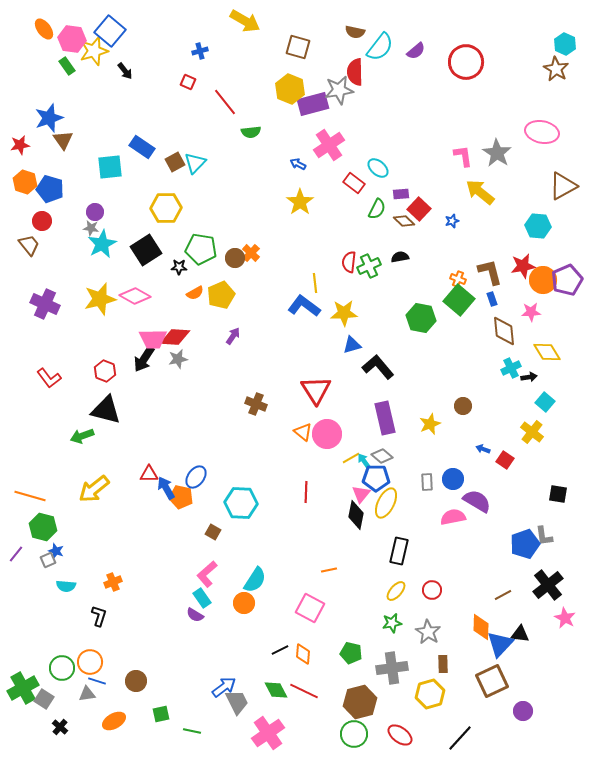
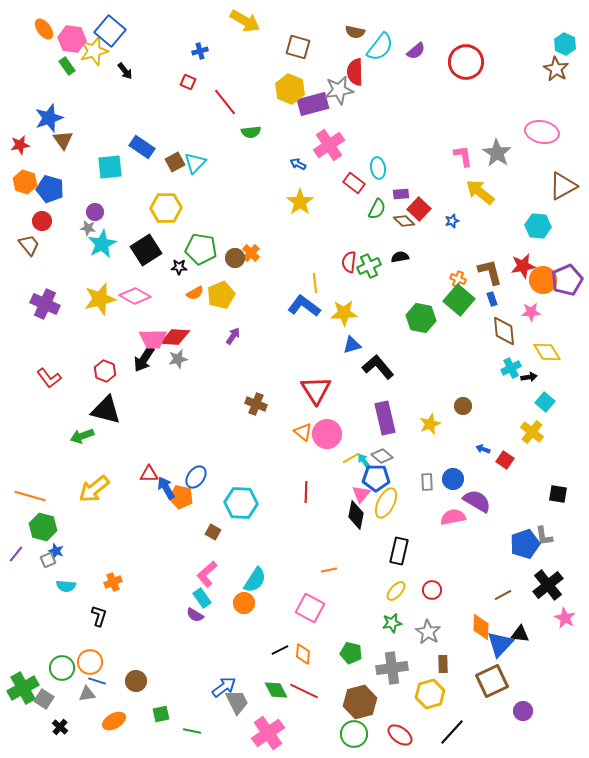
cyan ellipse at (378, 168): rotated 40 degrees clockwise
gray star at (91, 228): moved 3 px left
black line at (460, 738): moved 8 px left, 6 px up
